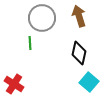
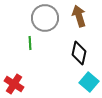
gray circle: moved 3 px right
